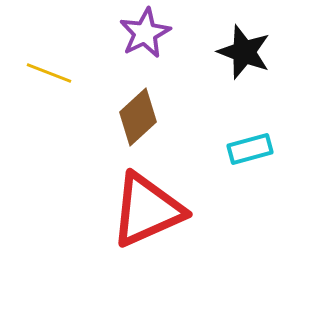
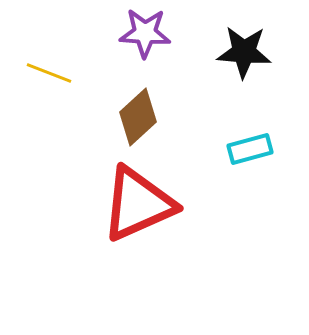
purple star: rotated 30 degrees clockwise
black star: rotated 16 degrees counterclockwise
red triangle: moved 9 px left, 6 px up
